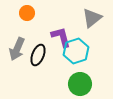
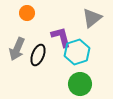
cyan hexagon: moved 1 px right, 1 px down
